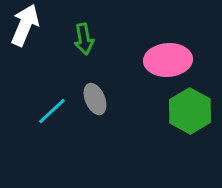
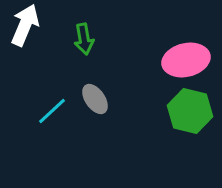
pink ellipse: moved 18 px right; rotated 9 degrees counterclockwise
gray ellipse: rotated 12 degrees counterclockwise
green hexagon: rotated 15 degrees counterclockwise
